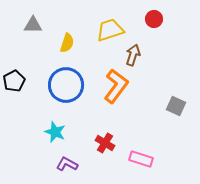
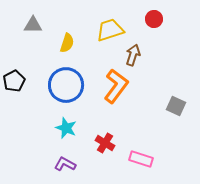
cyan star: moved 11 px right, 4 px up
purple L-shape: moved 2 px left
